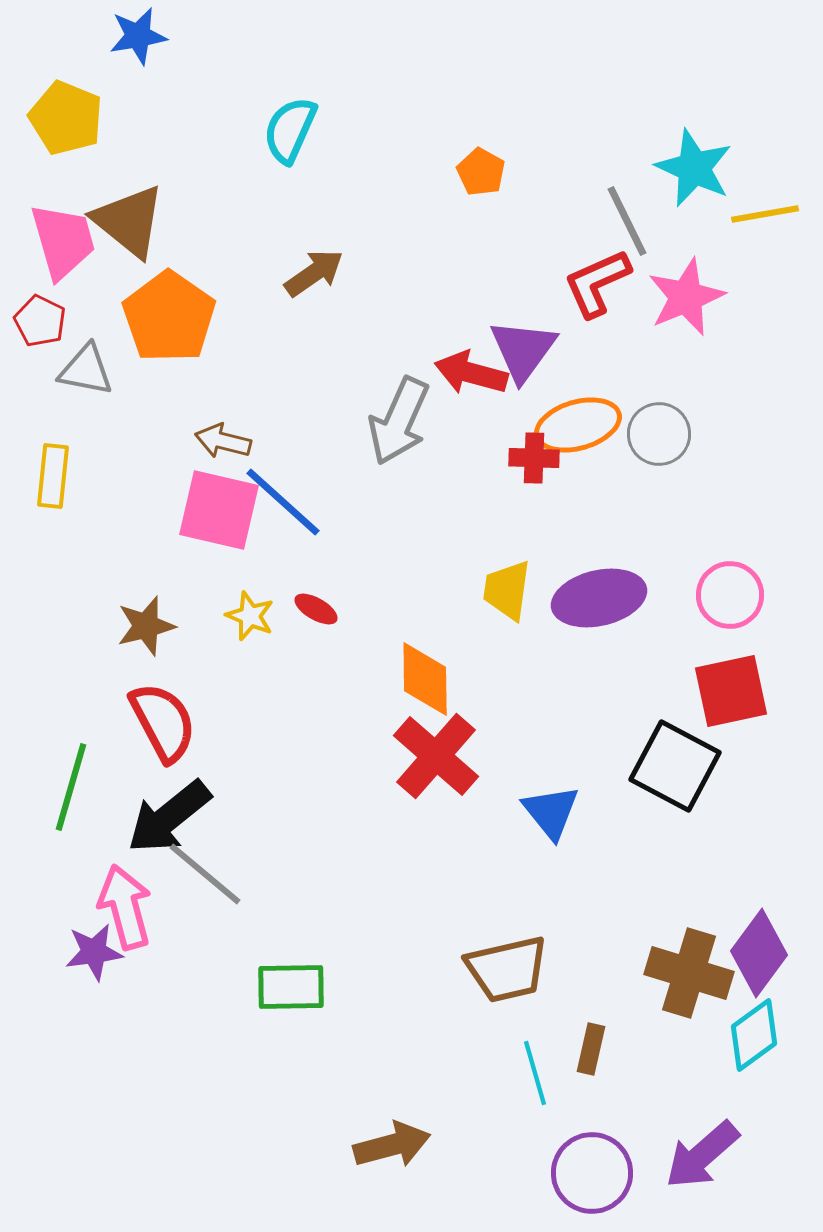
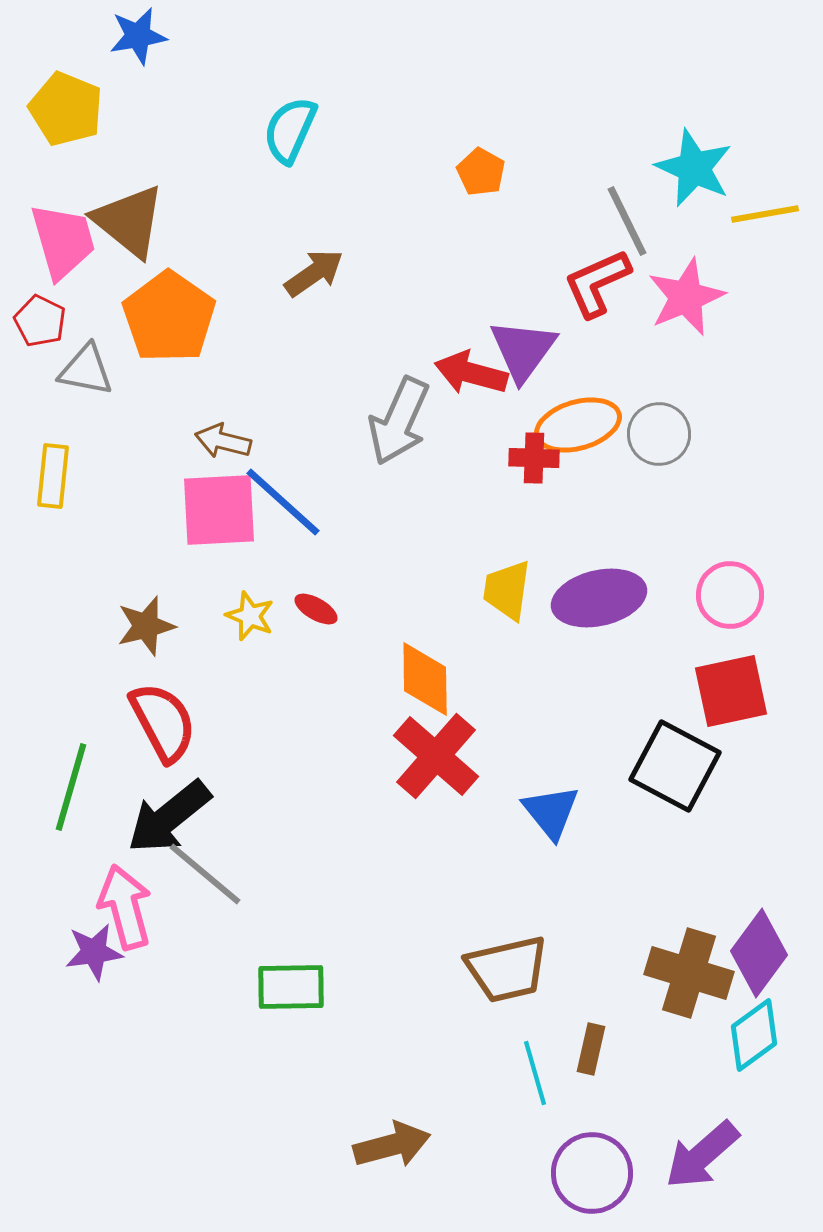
yellow pentagon at (66, 118): moved 9 px up
pink square at (219, 510): rotated 16 degrees counterclockwise
